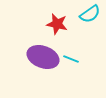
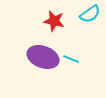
red star: moved 3 px left, 3 px up
